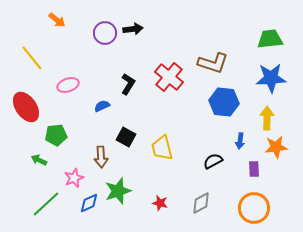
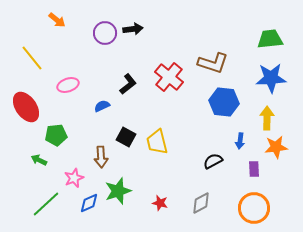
black L-shape: rotated 20 degrees clockwise
yellow trapezoid: moved 5 px left, 6 px up
